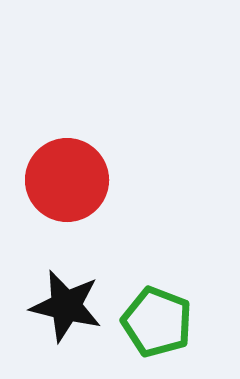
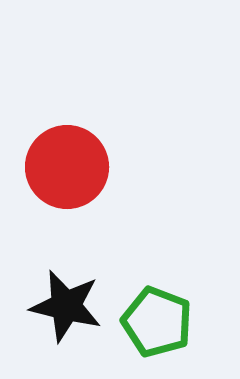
red circle: moved 13 px up
